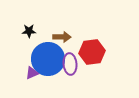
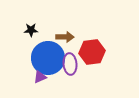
black star: moved 2 px right, 1 px up
brown arrow: moved 3 px right
blue circle: moved 1 px up
purple triangle: moved 8 px right, 4 px down
